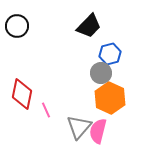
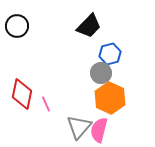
pink line: moved 6 px up
pink semicircle: moved 1 px right, 1 px up
